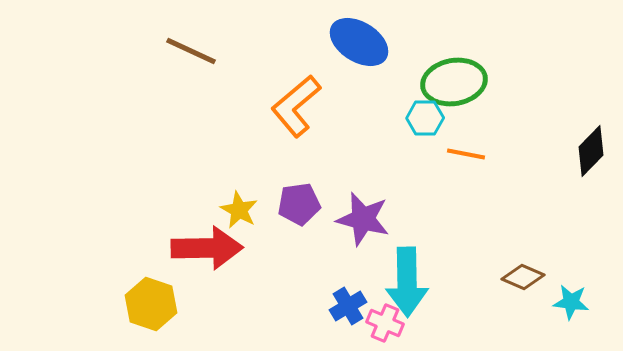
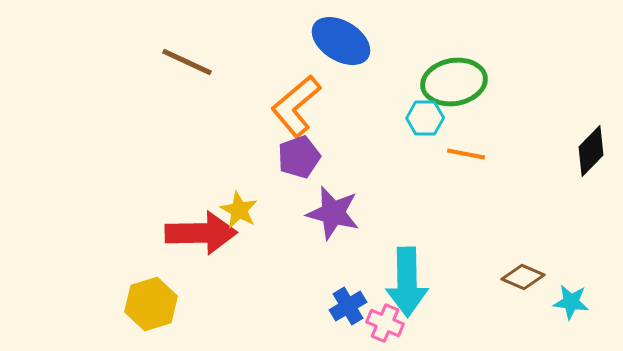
blue ellipse: moved 18 px left, 1 px up
brown line: moved 4 px left, 11 px down
purple pentagon: moved 47 px up; rotated 12 degrees counterclockwise
purple star: moved 30 px left, 6 px up
red arrow: moved 6 px left, 15 px up
yellow hexagon: rotated 24 degrees clockwise
